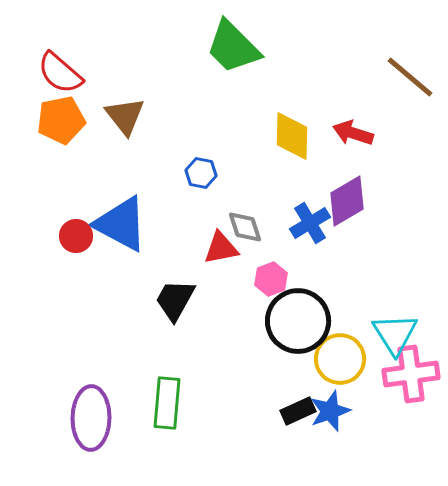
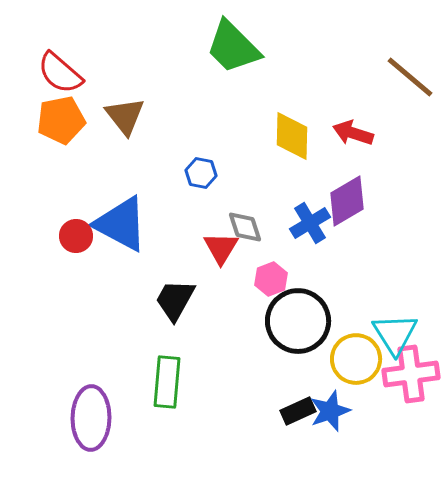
red triangle: rotated 48 degrees counterclockwise
yellow circle: moved 16 px right
green rectangle: moved 21 px up
